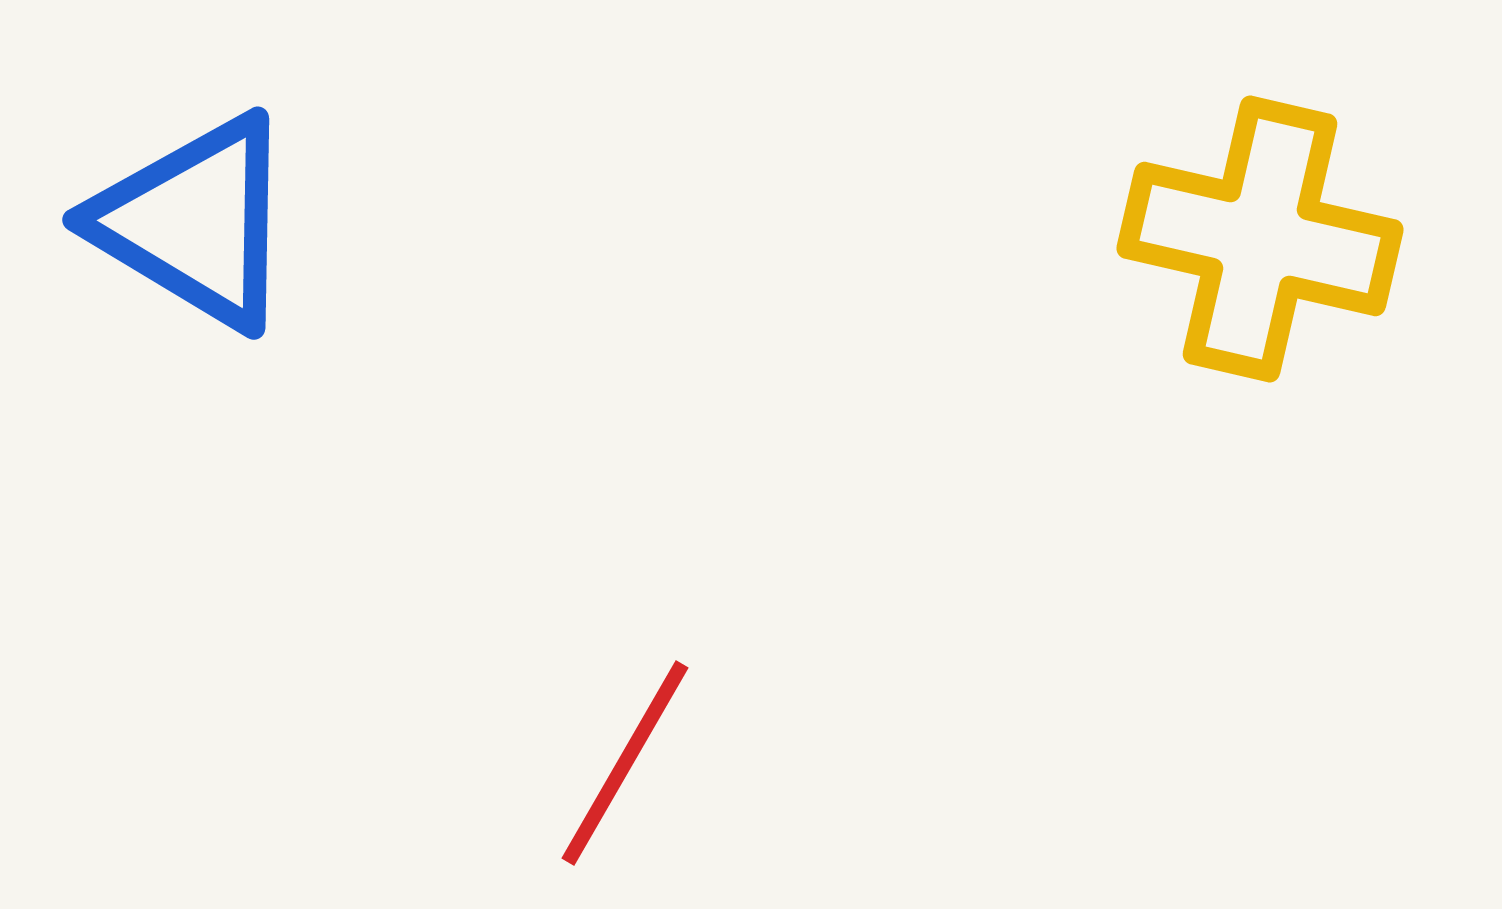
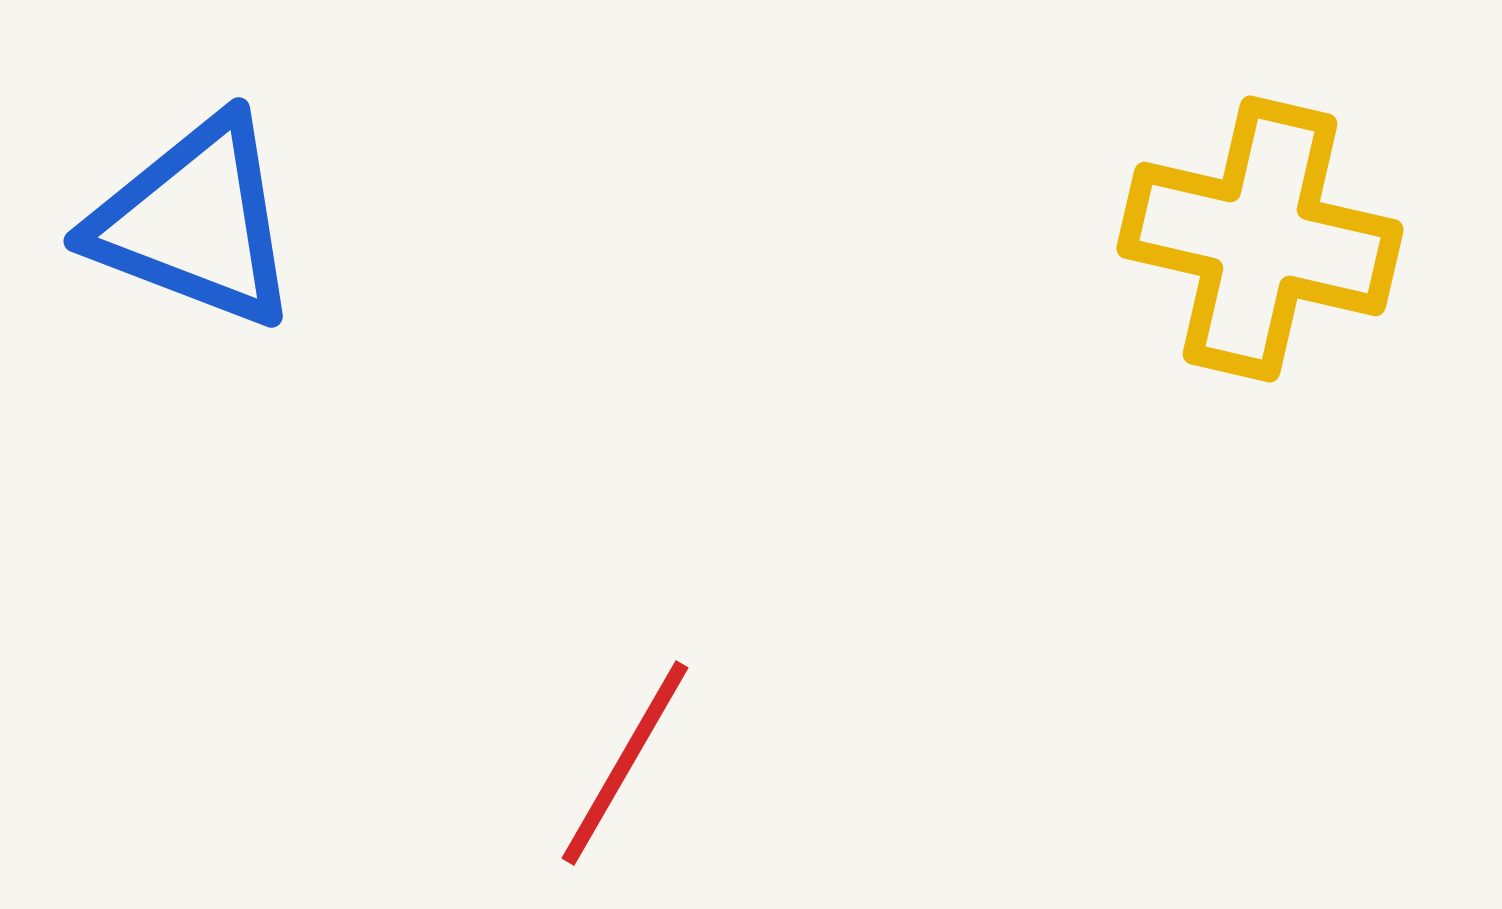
blue triangle: rotated 10 degrees counterclockwise
